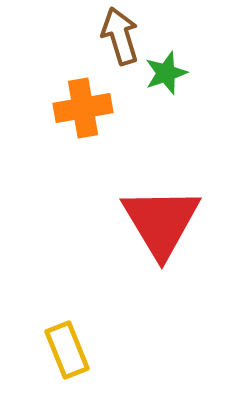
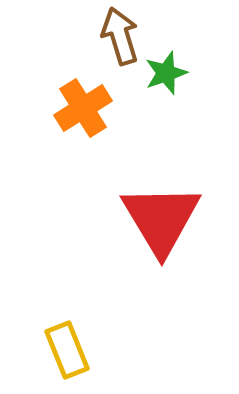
orange cross: rotated 22 degrees counterclockwise
red triangle: moved 3 px up
